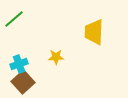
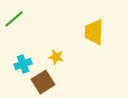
yellow star: rotated 14 degrees clockwise
cyan cross: moved 4 px right
brown square: moved 20 px right; rotated 10 degrees clockwise
